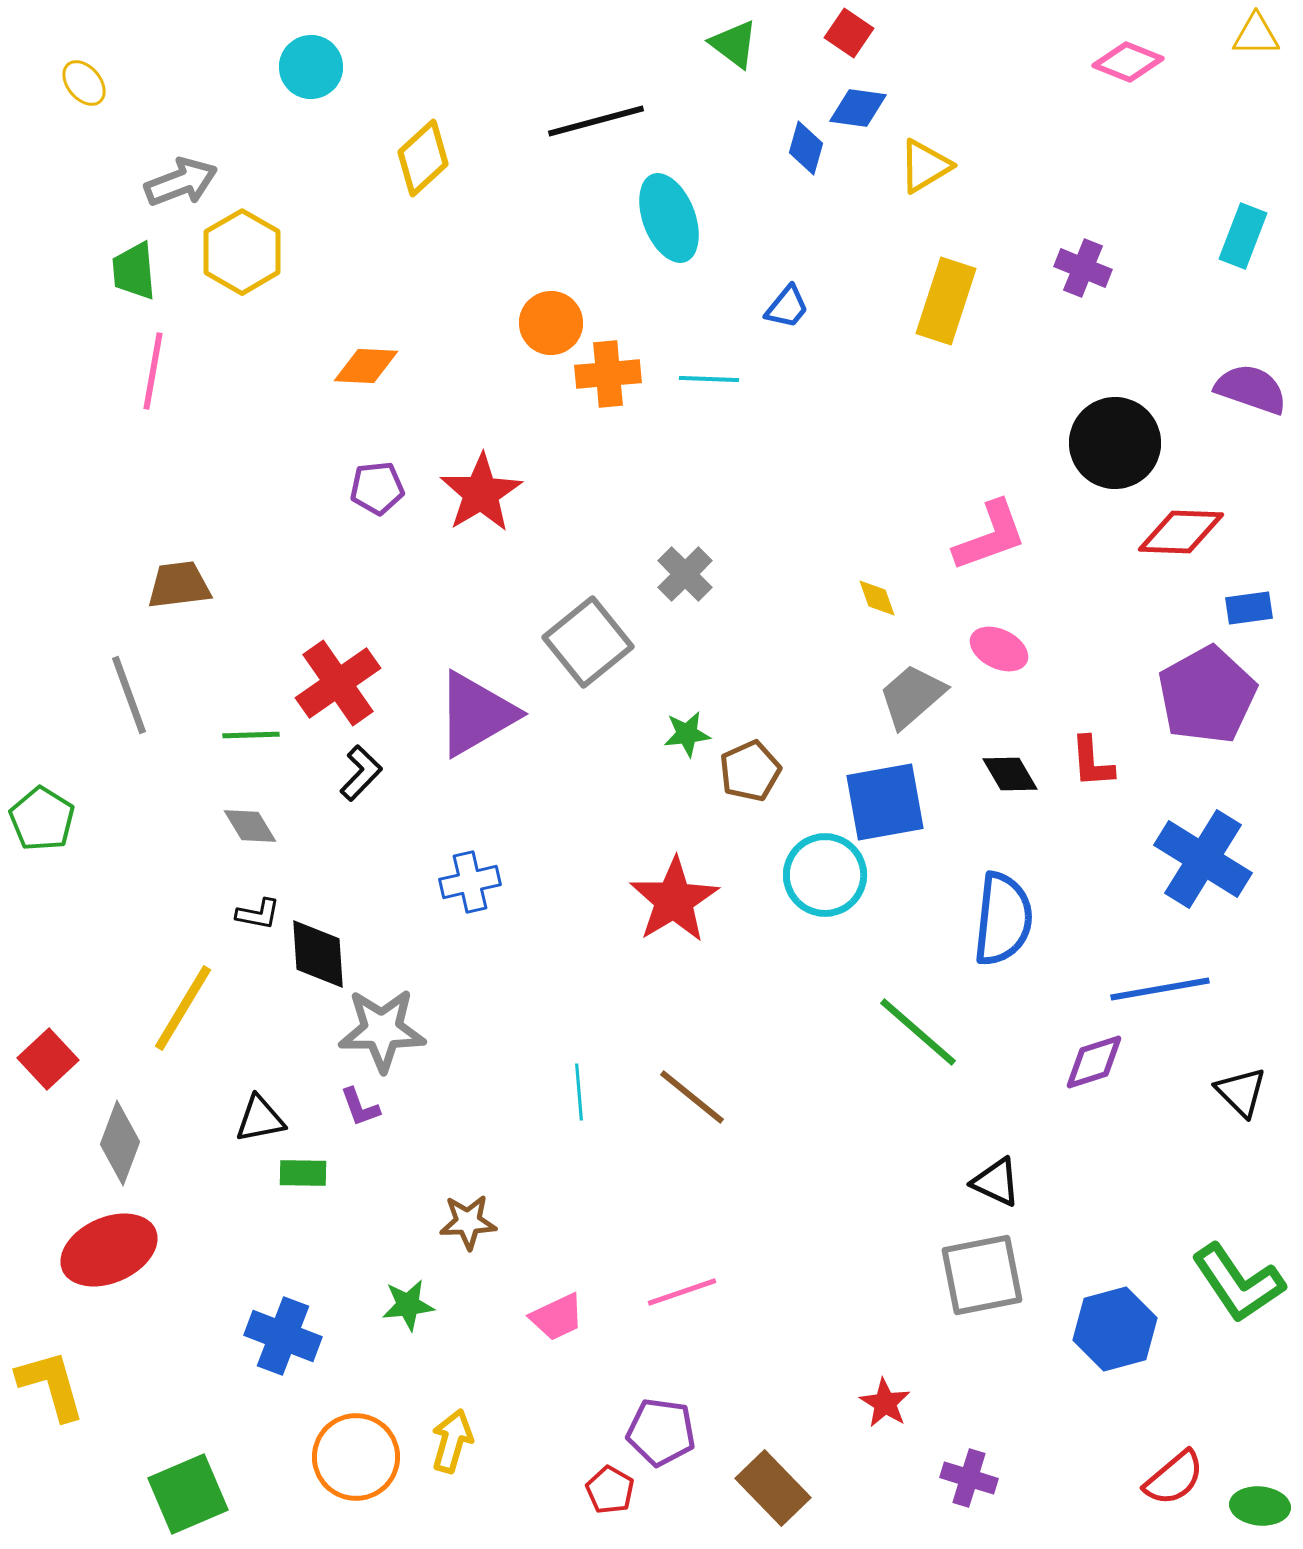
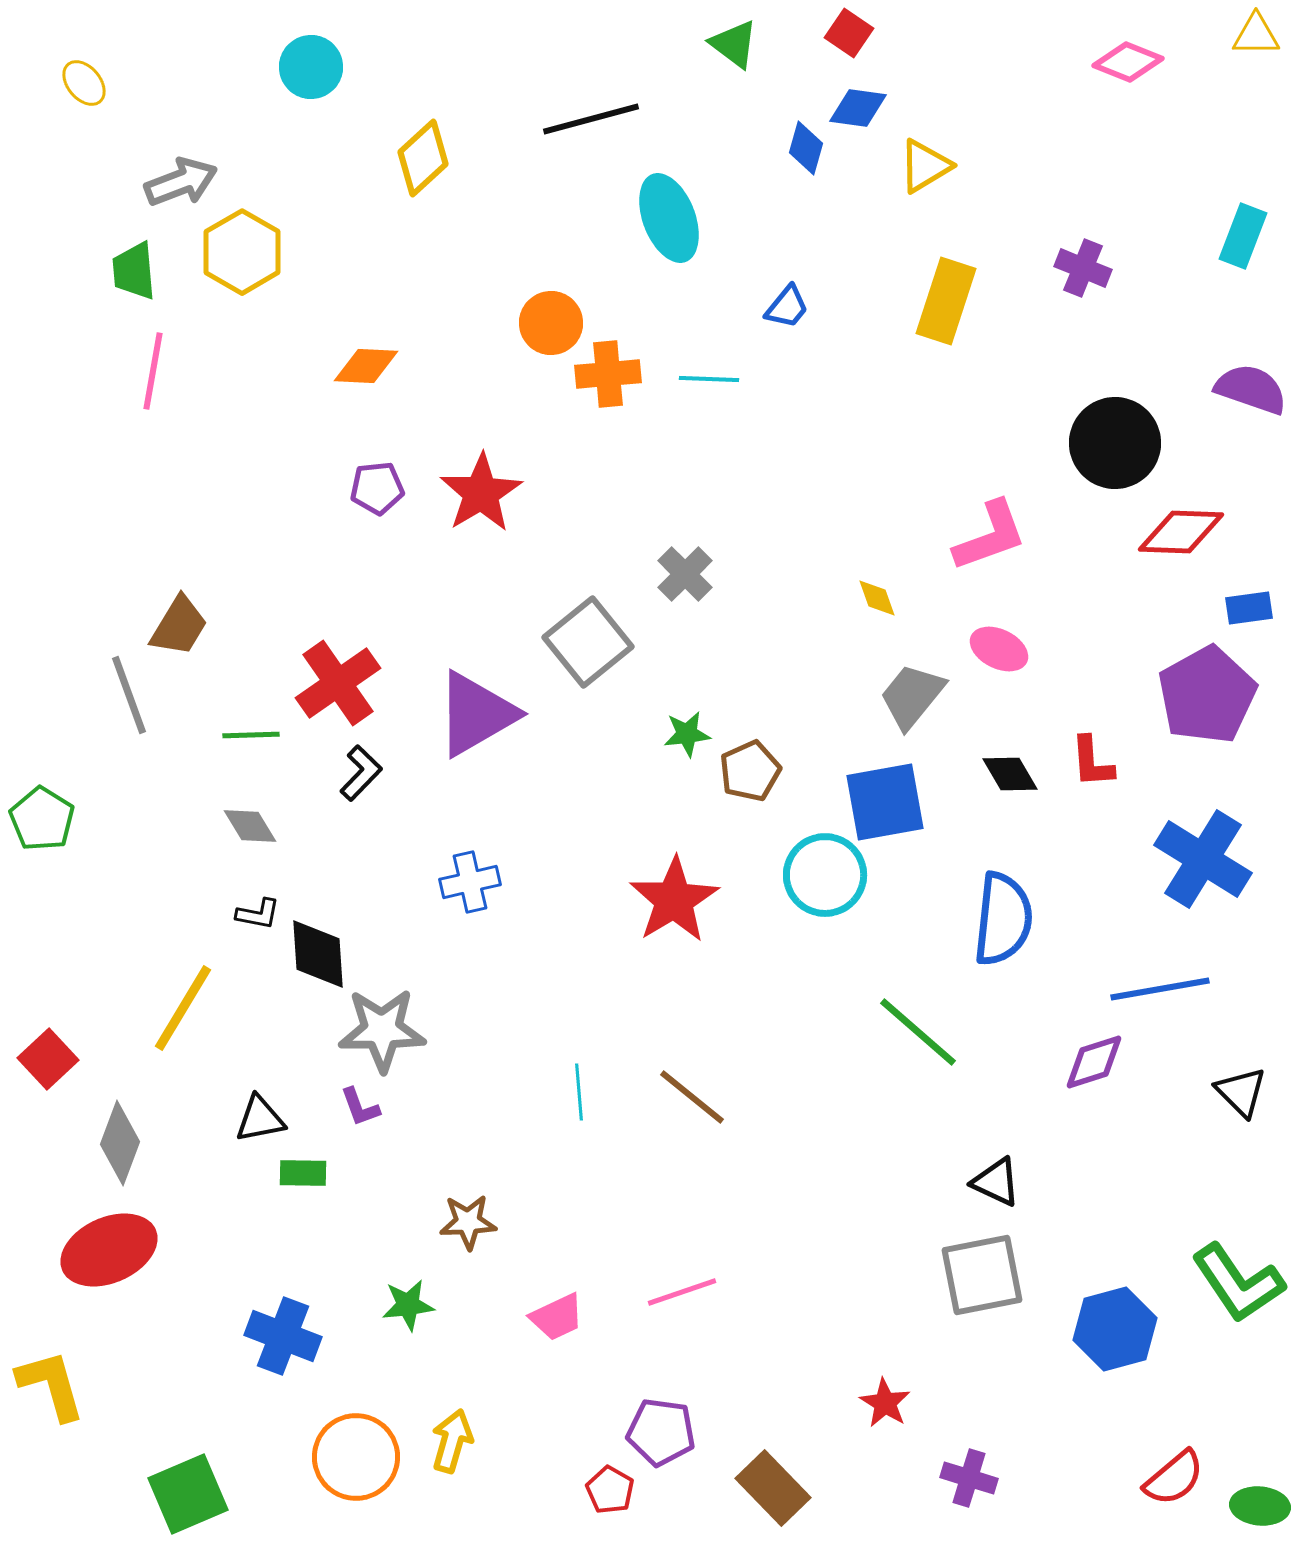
black line at (596, 121): moved 5 px left, 2 px up
brown trapezoid at (179, 585): moved 41 px down; rotated 128 degrees clockwise
gray trapezoid at (912, 696): rotated 10 degrees counterclockwise
